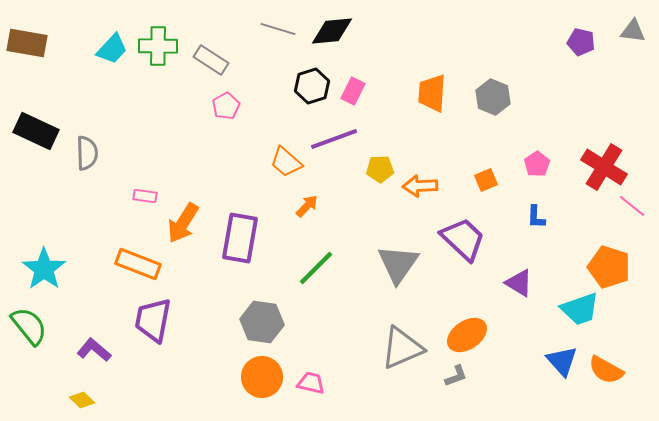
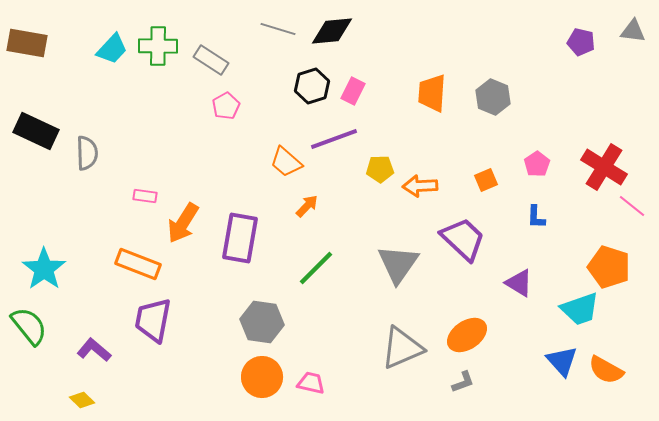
gray L-shape at (456, 376): moved 7 px right, 6 px down
